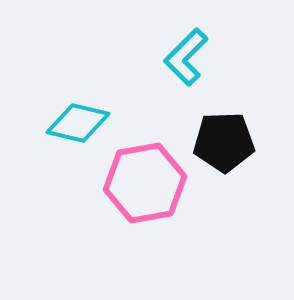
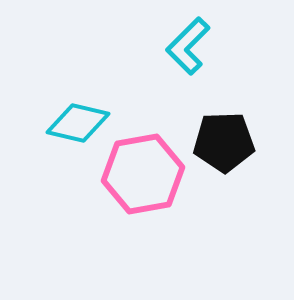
cyan L-shape: moved 2 px right, 11 px up
pink hexagon: moved 2 px left, 9 px up
